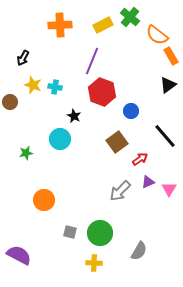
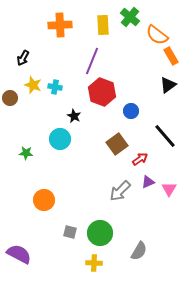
yellow rectangle: rotated 66 degrees counterclockwise
brown circle: moved 4 px up
brown square: moved 2 px down
green star: rotated 16 degrees clockwise
purple semicircle: moved 1 px up
